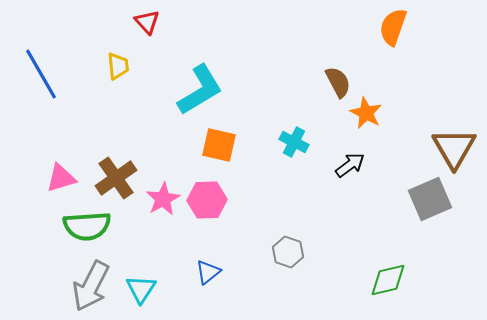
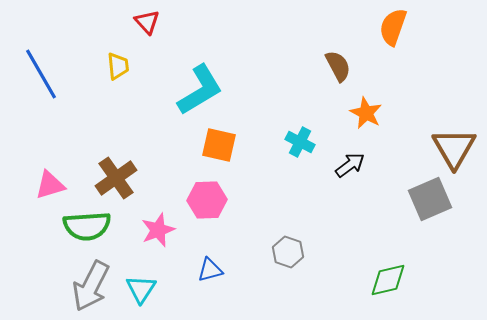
brown semicircle: moved 16 px up
cyan cross: moved 6 px right
pink triangle: moved 11 px left, 7 px down
pink star: moved 5 px left, 31 px down; rotated 8 degrees clockwise
blue triangle: moved 2 px right, 2 px up; rotated 24 degrees clockwise
